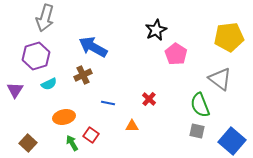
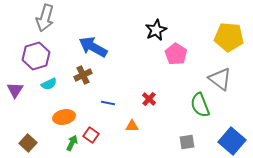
yellow pentagon: rotated 12 degrees clockwise
gray square: moved 10 px left, 11 px down; rotated 21 degrees counterclockwise
green arrow: rotated 56 degrees clockwise
